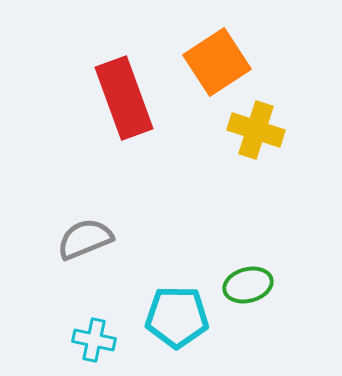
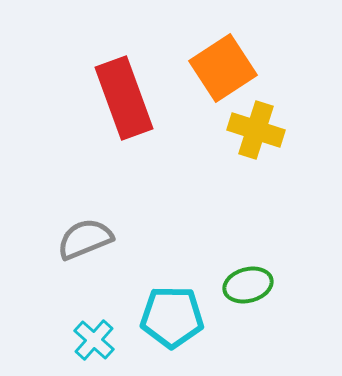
orange square: moved 6 px right, 6 px down
cyan pentagon: moved 5 px left
cyan cross: rotated 30 degrees clockwise
